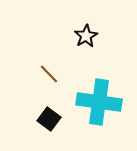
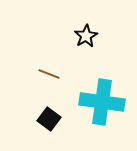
brown line: rotated 25 degrees counterclockwise
cyan cross: moved 3 px right
